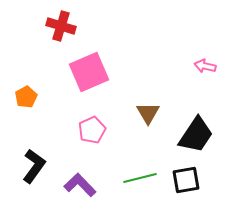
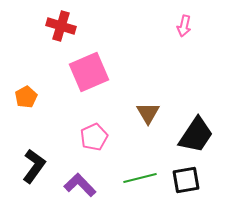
pink arrow: moved 21 px left, 40 px up; rotated 90 degrees counterclockwise
pink pentagon: moved 2 px right, 7 px down
